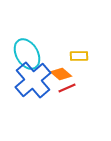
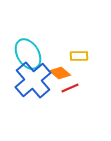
cyan ellipse: moved 1 px right
orange diamond: moved 1 px left, 1 px up
red line: moved 3 px right
